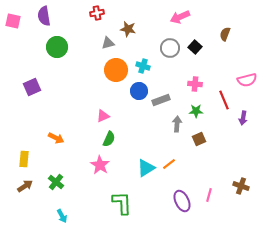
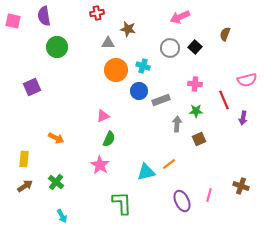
gray triangle: rotated 16 degrees clockwise
cyan triangle: moved 4 px down; rotated 18 degrees clockwise
